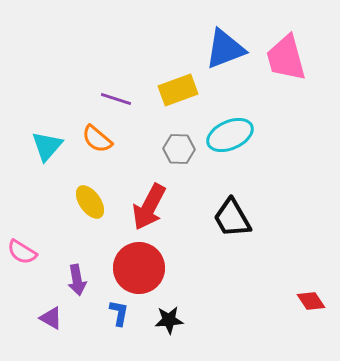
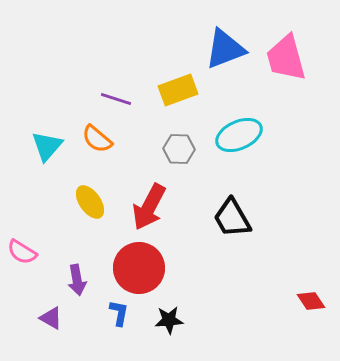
cyan ellipse: moved 9 px right
